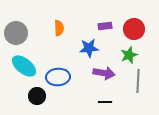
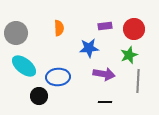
purple arrow: moved 1 px down
black circle: moved 2 px right
